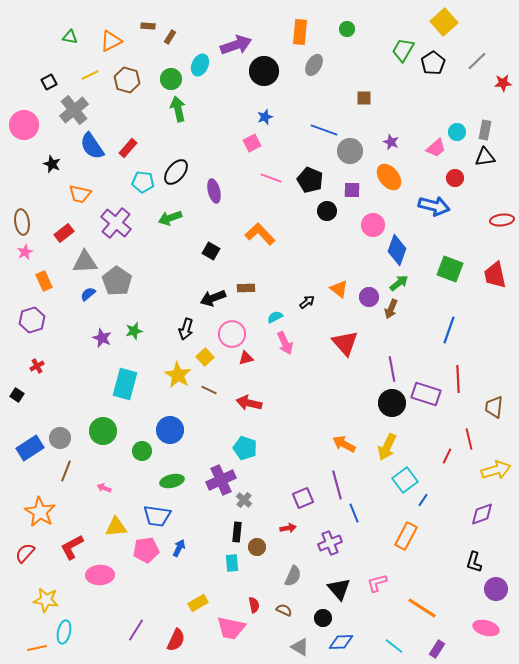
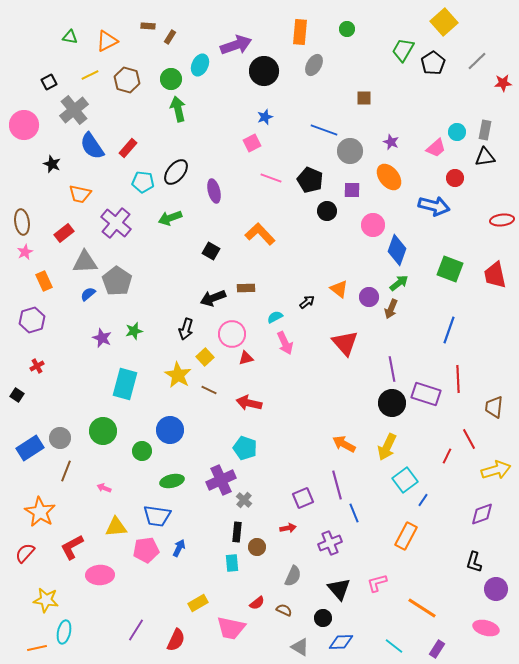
orange triangle at (111, 41): moved 4 px left
red line at (469, 439): rotated 15 degrees counterclockwise
red semicircle at (254, 605): moved 3 px right, 2 px up; rotated 63 degrees clockwise
